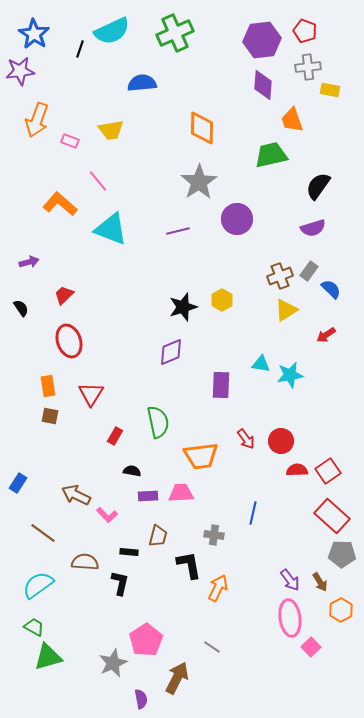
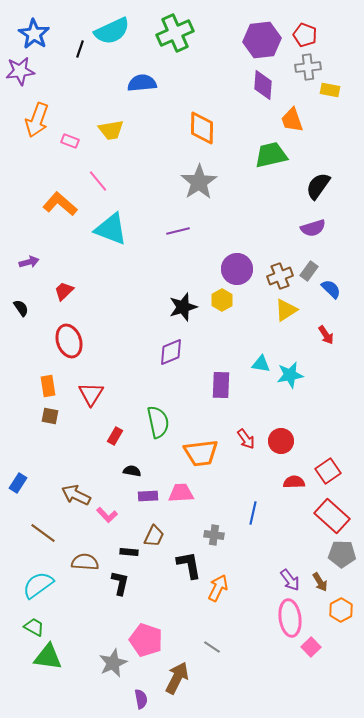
red pentagon at (305, 31): moved 4 px down
purple circle at (237, 219): moved 50 px down
red trapezoid at (64, 295): moved 4 px up
red arrow at (326, 335): rotated 90 degrees counterclockwise
orange trapezoid at (201, 456): moved 3 px up
red semicircle at (297, 470): moved 3 px left, 12 px down
brown trapezoid at (158, 536): moved 4 px left; rotated 10 degrees clockwise
pink pentagon at (146, 640): rotated 20 degrees counterclockwise
green triangle at (48, 657): rotated 24 degrees clockwise
